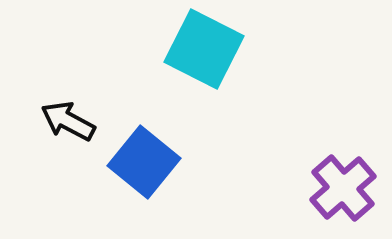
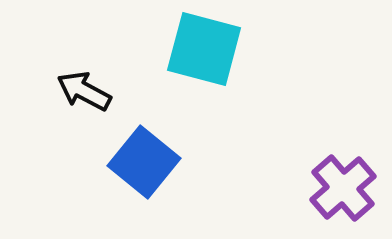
cyan square: rotated 12 degrees counterclockwise
black arrow: moved 16 px right, 30 px up
